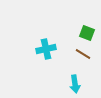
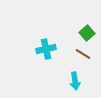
green square: rotated 28 degrees clockwise
cyan arrow: moved 3 px up
